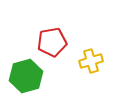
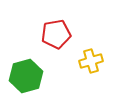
red pentagon: moved 4 px right, 8 px up
